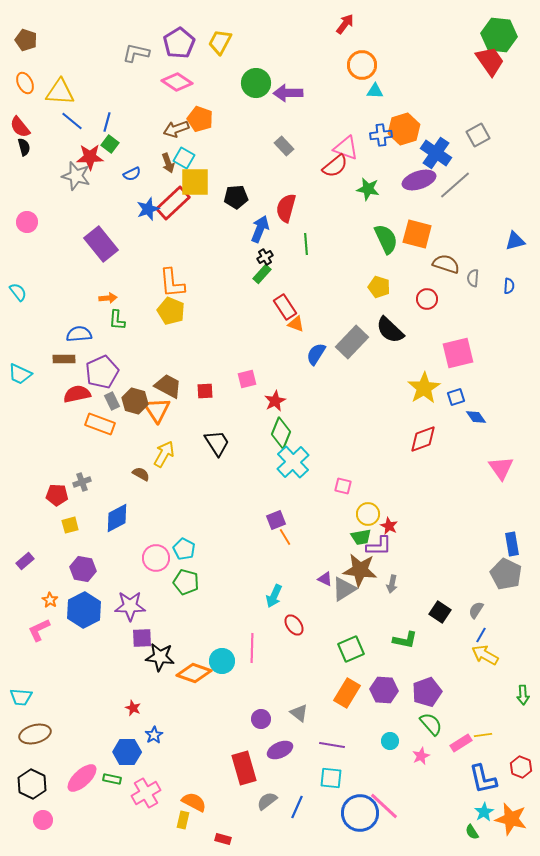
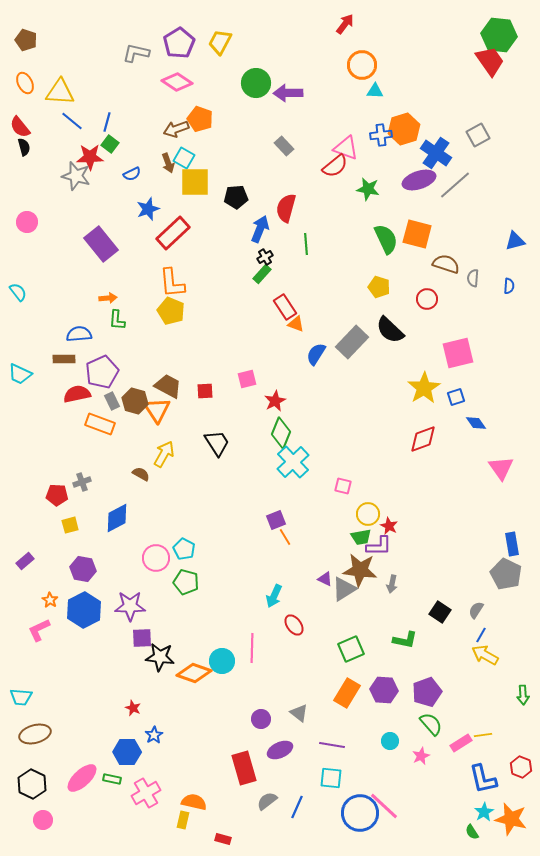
red rectangle at (173, 203): moved 30 px down
blue diamond at (476, 417): moved 6 px down
orange semicircle at (194, 802): rotated 15 degrees counterclockwise
